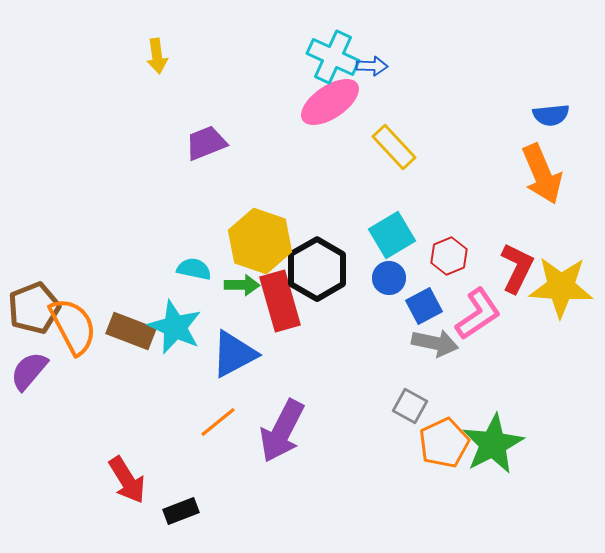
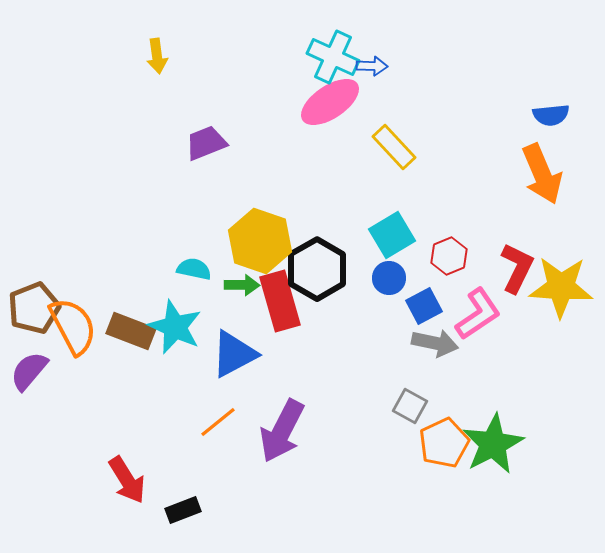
black rectangle: moved 2 px right, 1 px up
